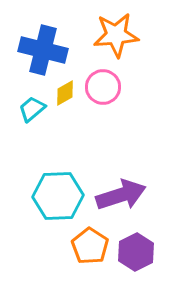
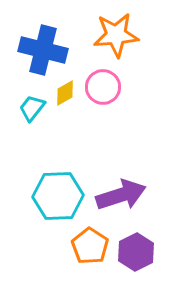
cyan trapezoid: moved 1 px up; rotated 12 degrees counterclockwise
